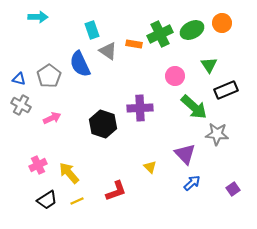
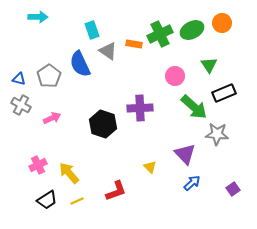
black rectangle: moved 2 px left, 3 px down
